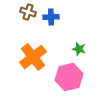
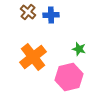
brown cross: rotated 21 degrees clockwise
blue cross: moved 2 px up
